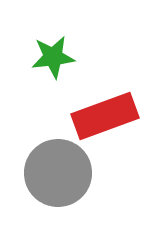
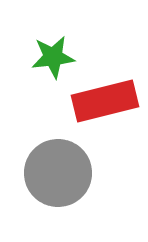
red rectangle: moved 15 px up; rotated 6 degrees clockwise
